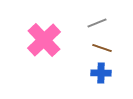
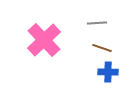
gray line: rotated 18 degrees clockwise
blue cross: moved 7 px right, 1 px up
